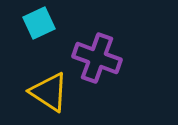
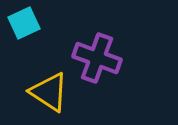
cyan square: moved 15 px left
